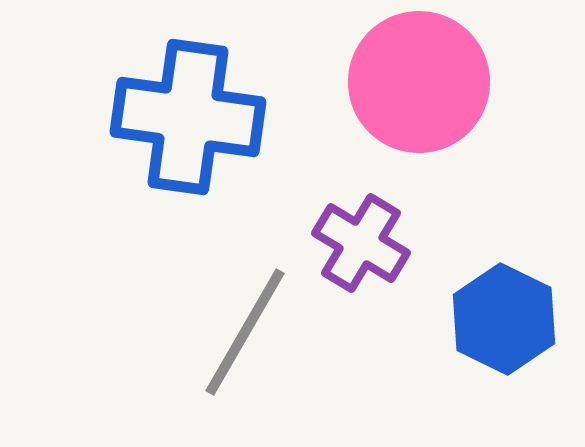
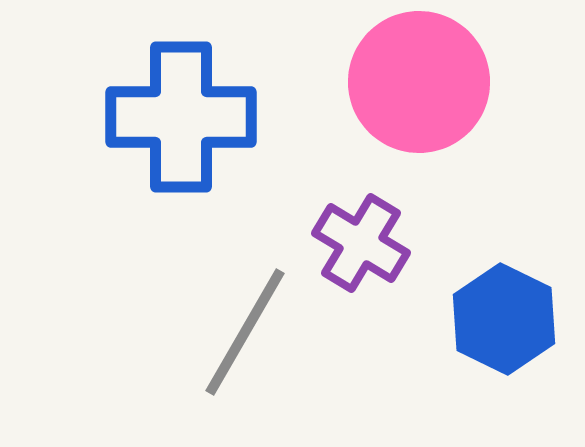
blue cross: moved 7 px left; rotated 8 degrees counterclockwise
